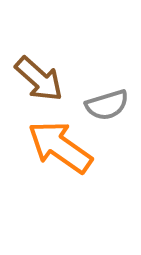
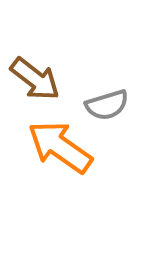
brown arrow: moved 4 px left; rotated 4 degrees counterclockwise
